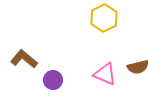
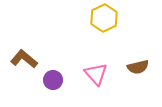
pink triangle: moved 9 px left; rotated 25 degrees clockwise
